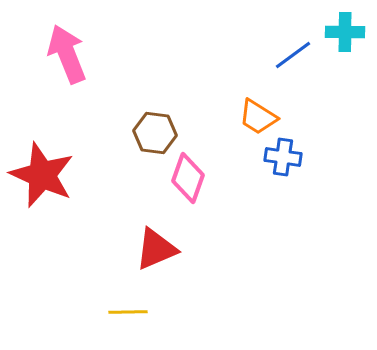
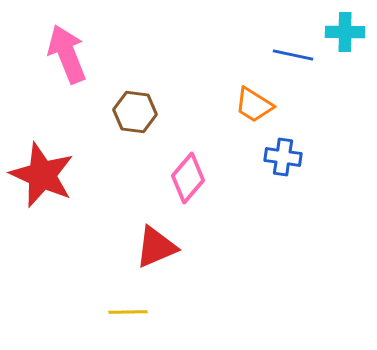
blue line: rotated 48 degrees clockwise
orange trapezoid: moved 4 px left, 12 px up
brown hexagon: moved 20 px left, 21 px up
pink diamond: rotated 21 degrees clockwise
red triangle: moved 2 px up
